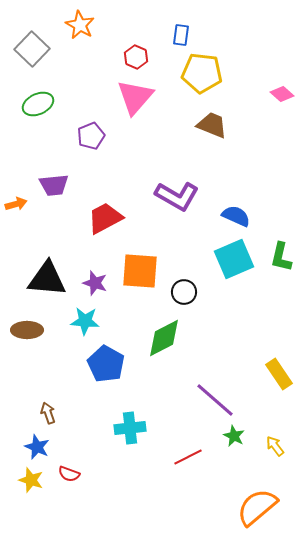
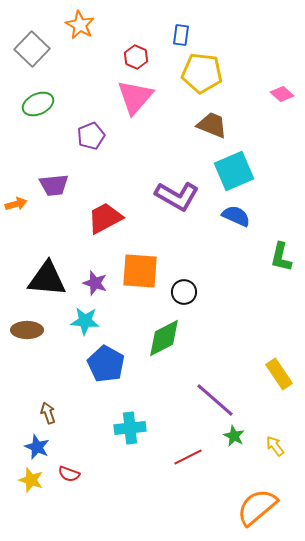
cyan square: moved 88 px up
